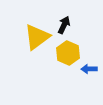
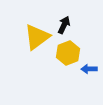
yellow hexagon: rotated 15 degrees clockwise
